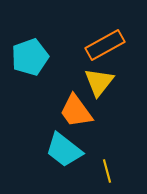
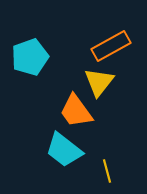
orange rectangle: moved 6 px right, 1 px down
